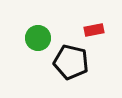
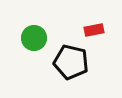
green circle: moved 4 px left
